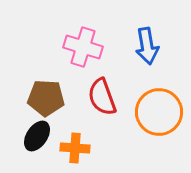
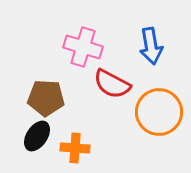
blue arrow: moved 4 px right
red semicircle: moved 10 px right, 13 px up; rotated 42 degrees counterclockwise
